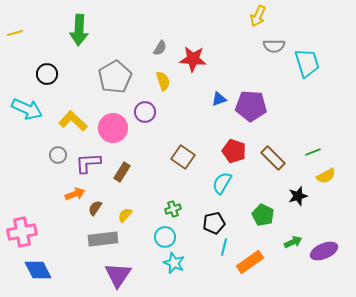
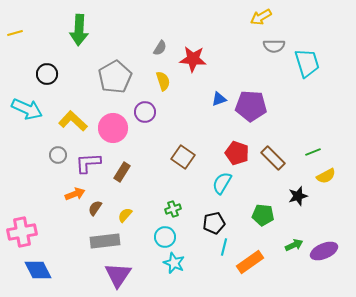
yellow arrow at (258, 16): moved 3 px right, 1 px down; rotated 35 degrees clockwise
red pentagon at (234, 151): moved 3 px right, 2 px down
green pentagon at (263, 215): rotated 20 degrees counterclockwise
gray rectangle at (103, 239): moved 2 px right, 2 px down
green arrow at (293, 242): moved 1 px right, 3 px down
